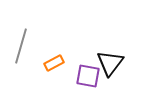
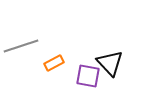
gray line: rotated 56 degrees clockwise
black triangle: rotated 20 degrees counterclockwise
